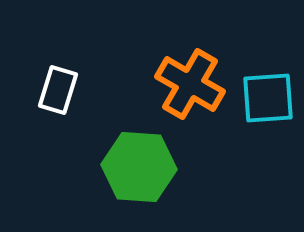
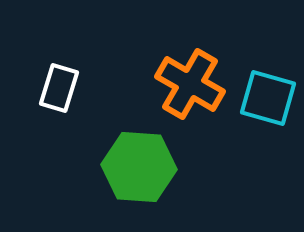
white rectangle: moved 1 px right, 2 px up
cyan square: rotated 20 degrees clockwise
